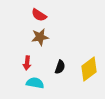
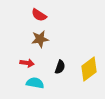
brown star: moved 2 px down
red arrow: rotated 88 degrees counterclockwise
